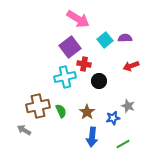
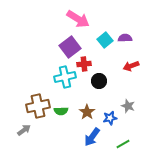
red cross: rotated 16 degrees counterclockwise
green semicircle: rotated 112 degrees clockwise
blue star: moved 3 px left
gray arrow: rotated 112 degrees clockwise
blue arrow: rotated 30 degrees clockwise
